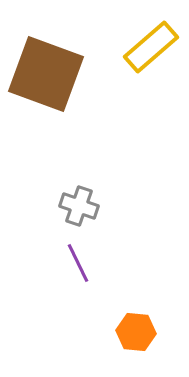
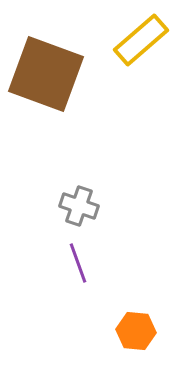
yellow rectangle: moved 10 px left, 7 px up
purple line: rotated 6 degrees clockwise
orange hexagon: moved 1 px up
